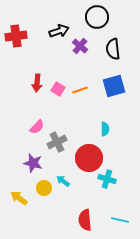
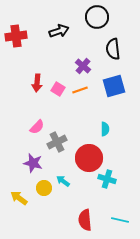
purple cross: moved 3 px right, 20 px down
